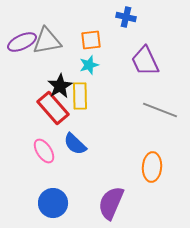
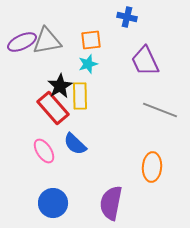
blue cross: moved 1 px right
cyan star: moved 1 px left, 1 px up
purple semicircle: rotated 12 degrees counterclockwise
